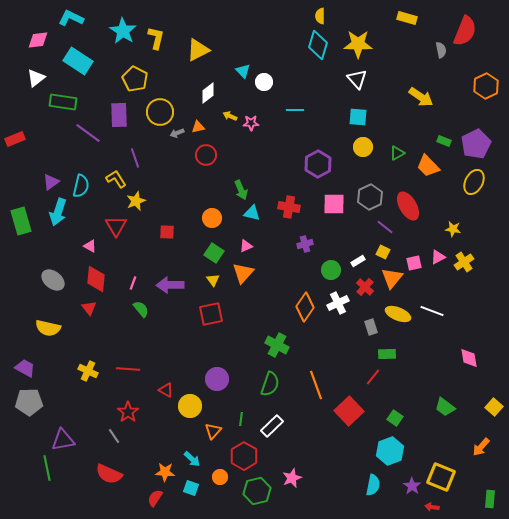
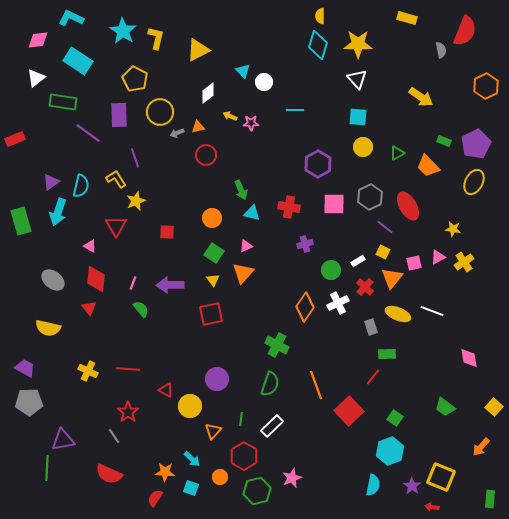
green line at (47, 468): rotated 15 degrees clockwise
